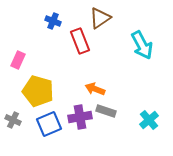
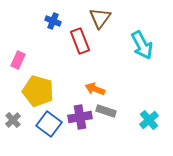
brown triangle: rotated 20 degrees counterclockwise
gray cross: rotated 21 degrees clockwise
blue square: rotated 30 degrees counterclockwise
